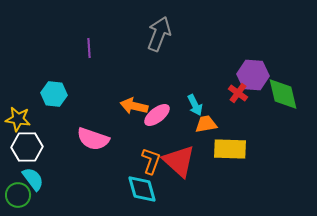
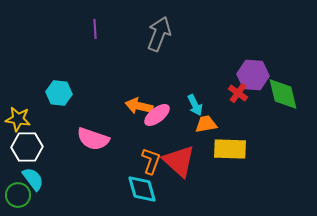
purple line: moved 6 px right, 19 px up
cyan hexagon: moved 5 px right, 1 px up
orange arrow: moved 5 px right
